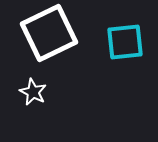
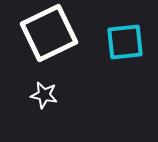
white star: moved 11 px right, 3 px down; rotated 16 degrees counterclockwise
